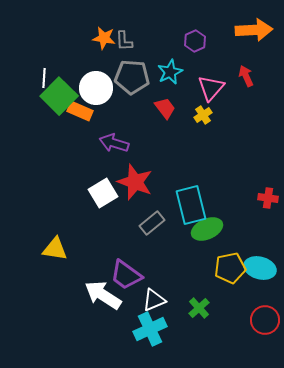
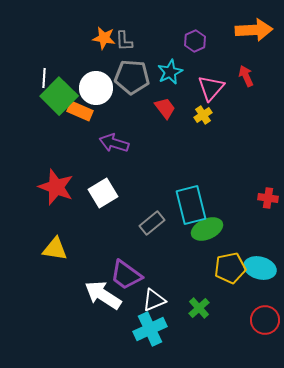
red star: moved 79 px left, 5 px down
